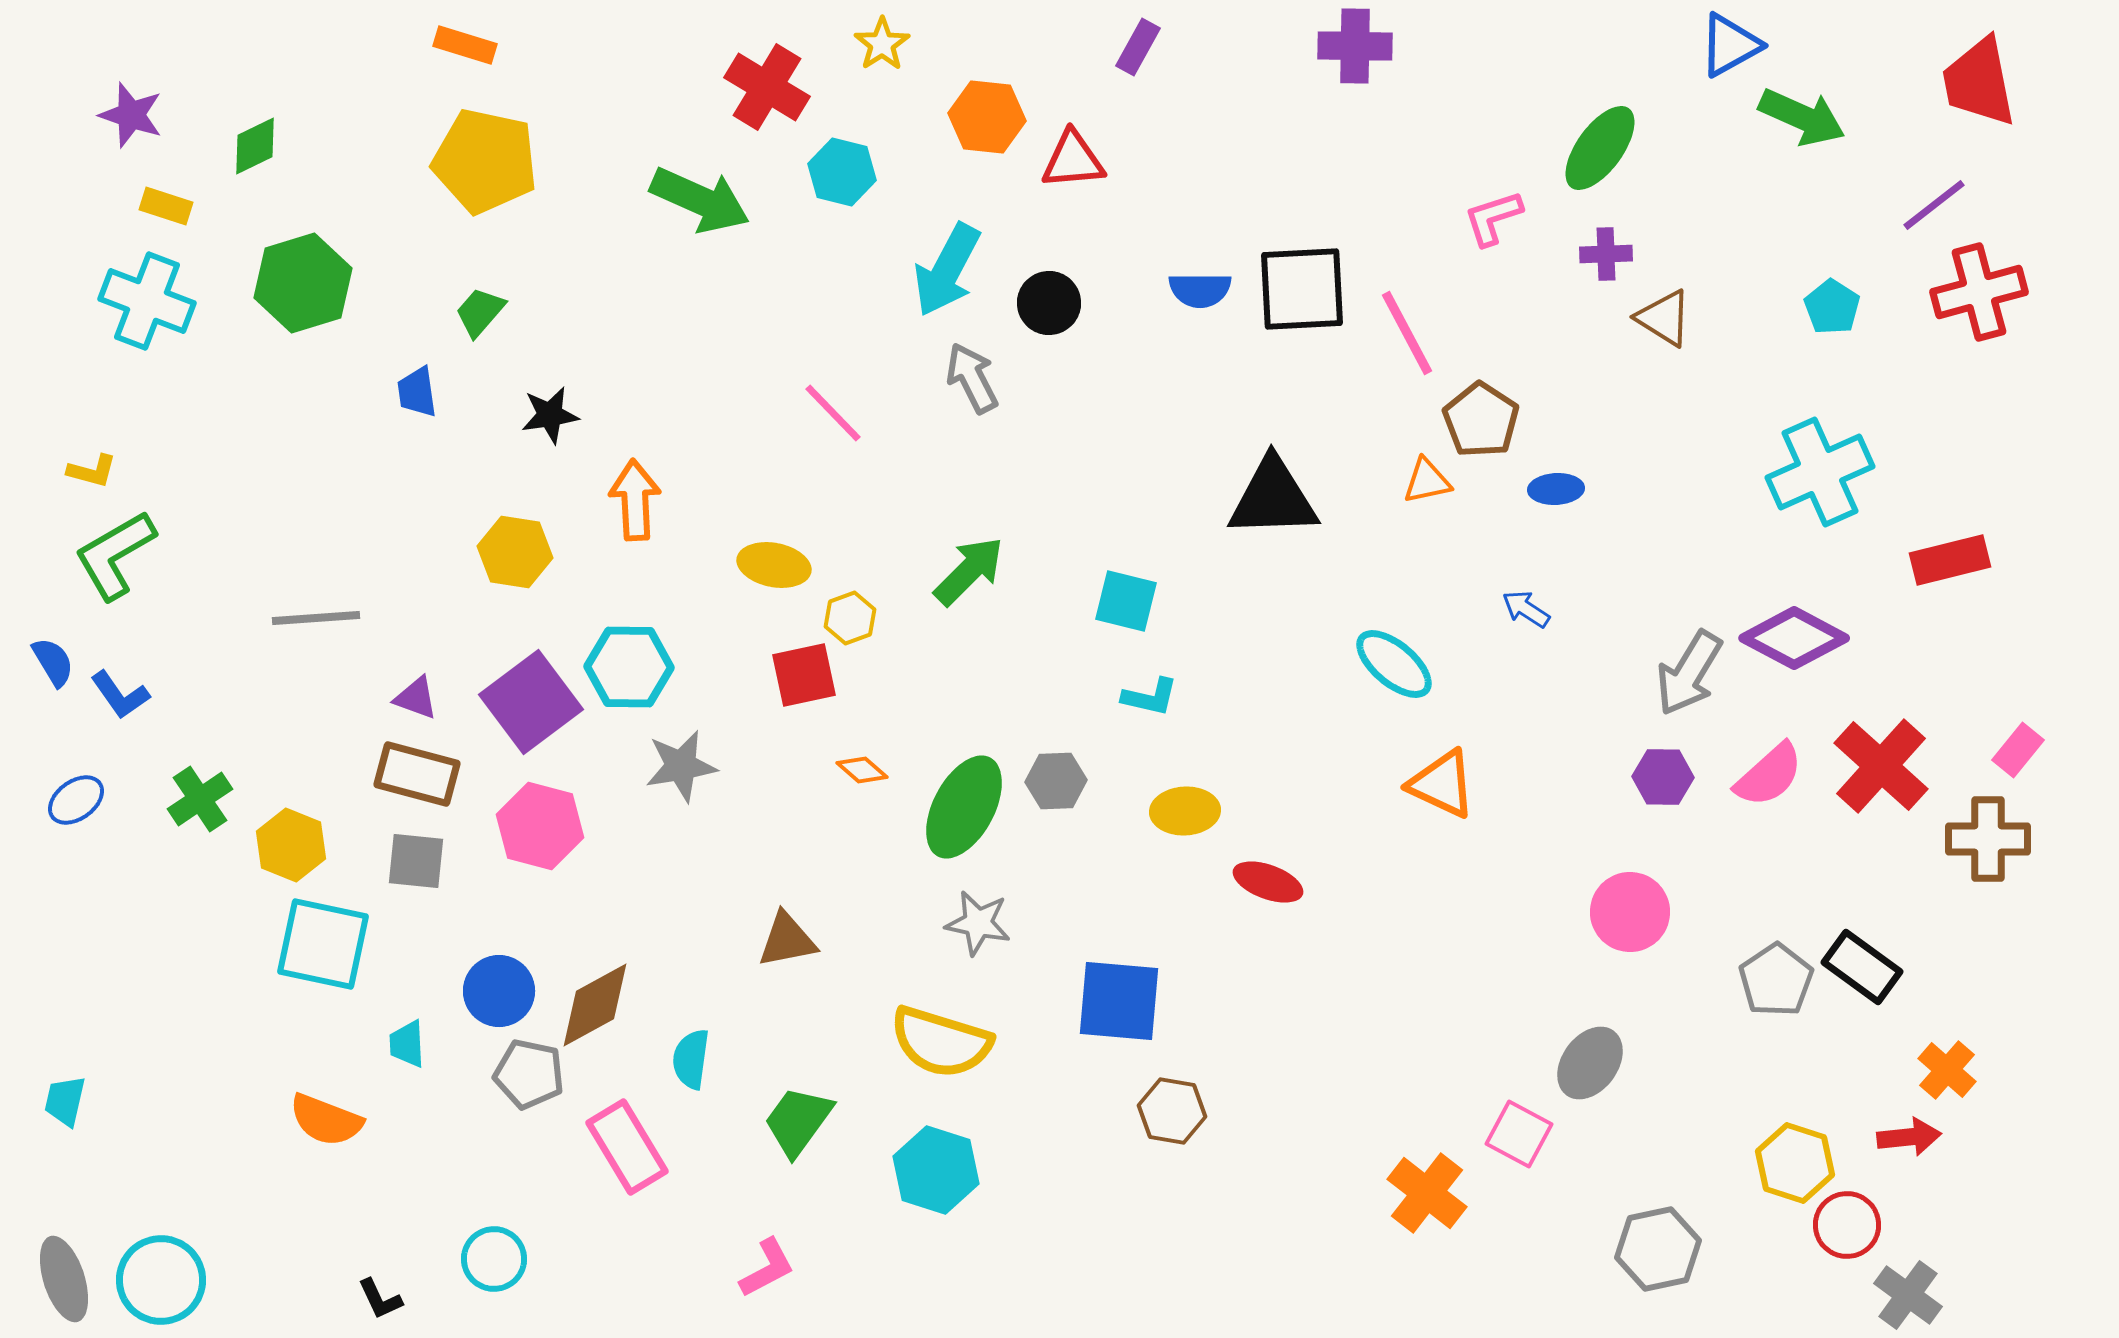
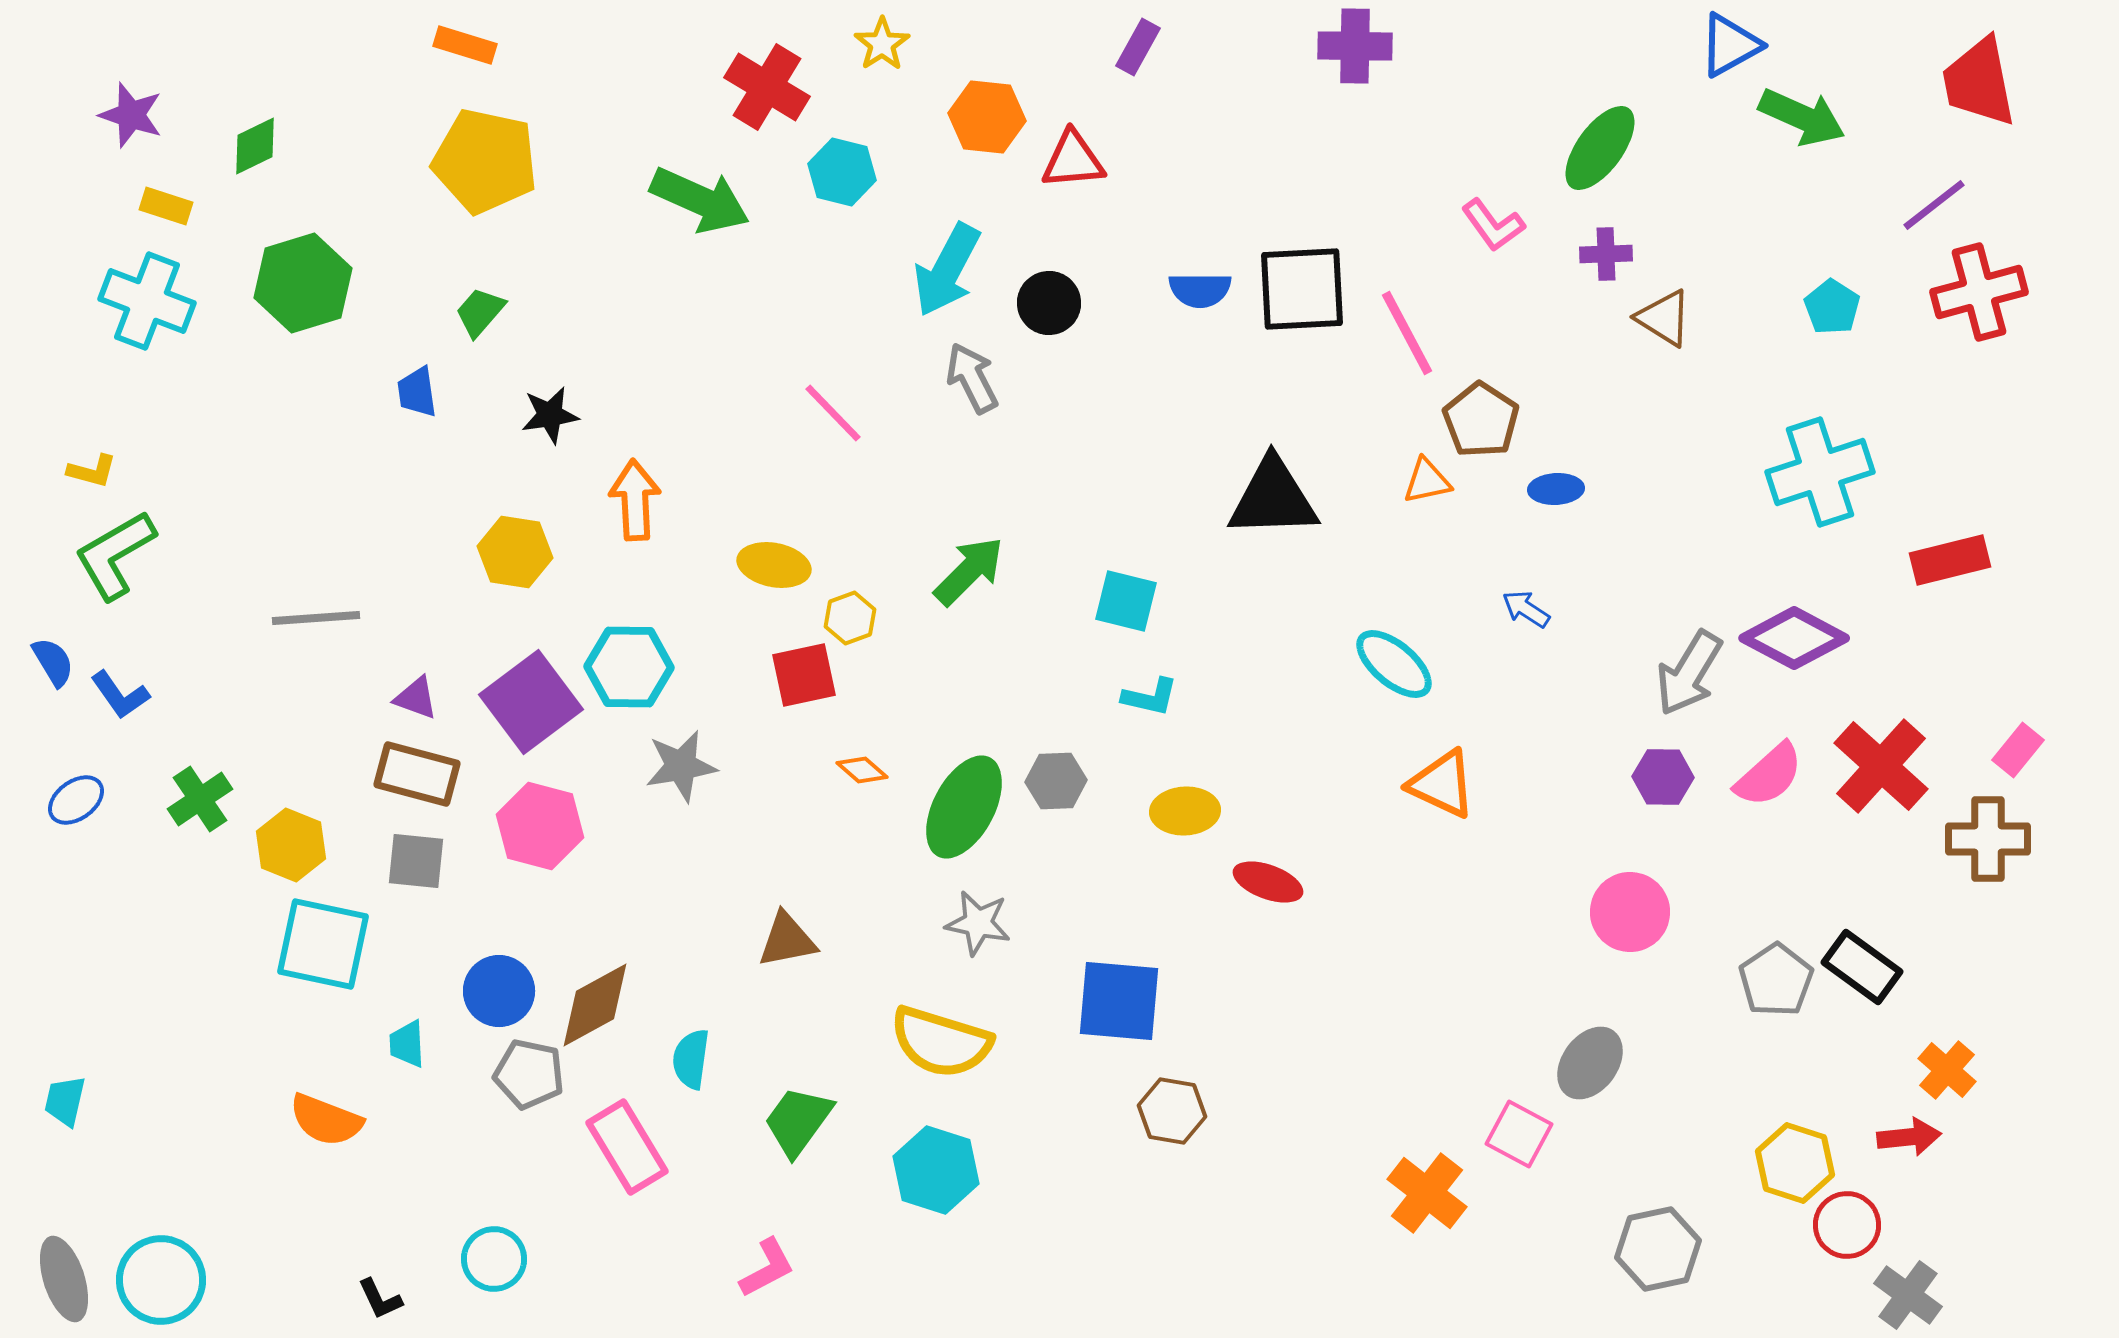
pink L-shape at (1493, 218): moved 7 px down; rotated 108 degrees counterclockwise
cyan cross at (1820, 472): rotated 6 degrees clockwise
